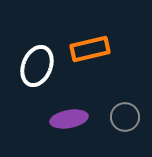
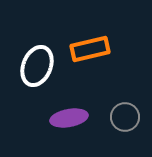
purple ellipse: moved 1 px up
